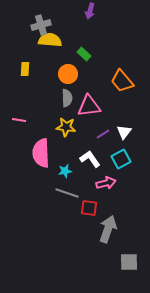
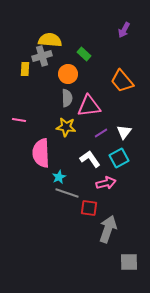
purple arrow: moved 34 px right, 19 px down; rotated 14 degrees clockwise
gray cross: moved 1 px right, 31 px down
purple line: moved 2 px left, 1 px up
cyan square: moved 2 px left, 1 px up
cyan star: moved 6 px left, 6 px down; rotated 16 degrees counterclockwise
